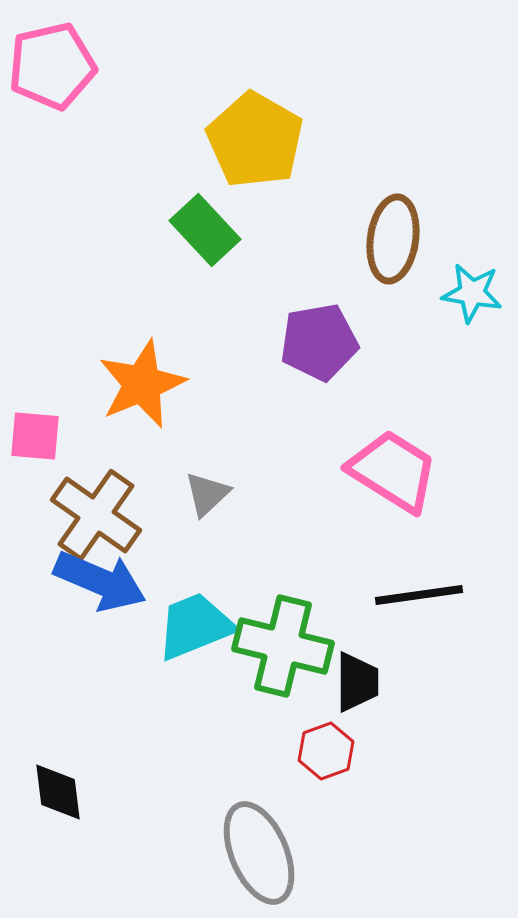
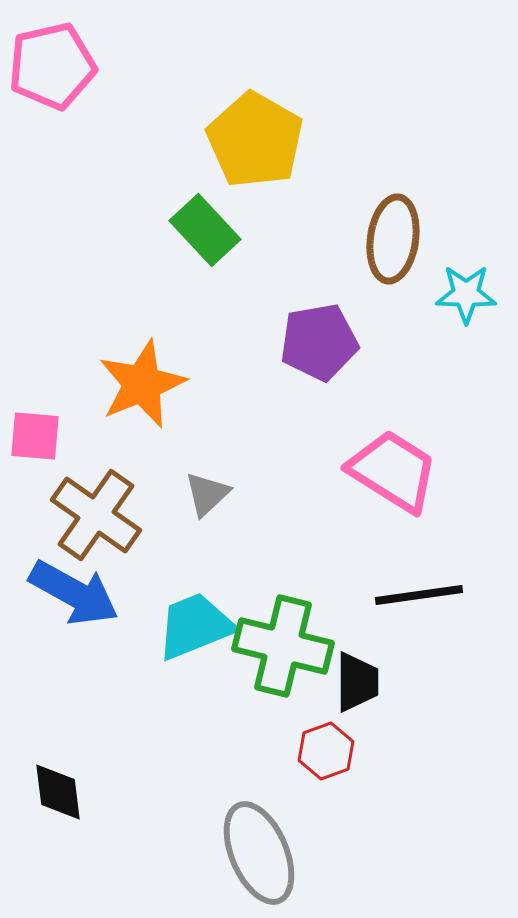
cyan star: moved 6 px left, 1 px down; rotated 8 degrees counterclockwise
blue arrow: moved 26 px left, 12 px down; rotated 6 degrees clockwise
